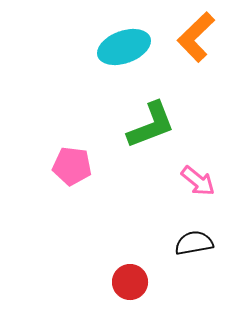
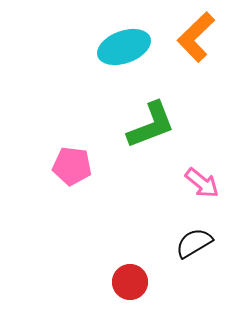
pink arrow: moved 4 px right, 2 px down
black semicircle: rotated 21 degrees counterclockwise
